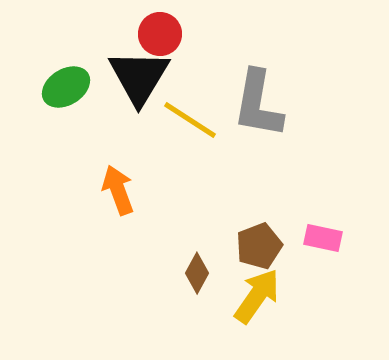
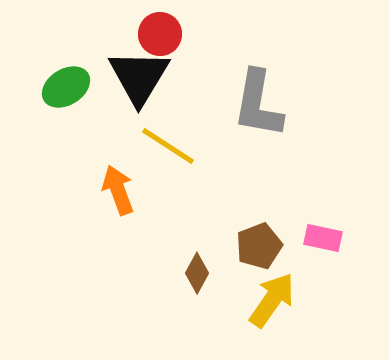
yellow line: moved 22 px left, 26 px down
yellow arrow: moved 15 px right, 4 px down
